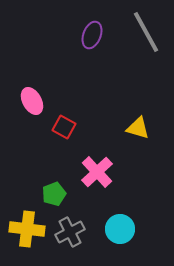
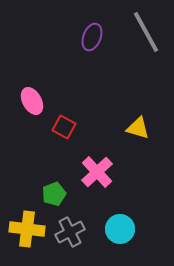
purple ellipse: moved 2 px down
